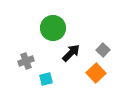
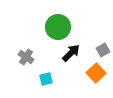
green circle: moved 5 px right, 1 px up
gray square: rotated 16 degrees clockwise
gray cross: moved 4 px up; rotated 35 degrees counterclockwise
